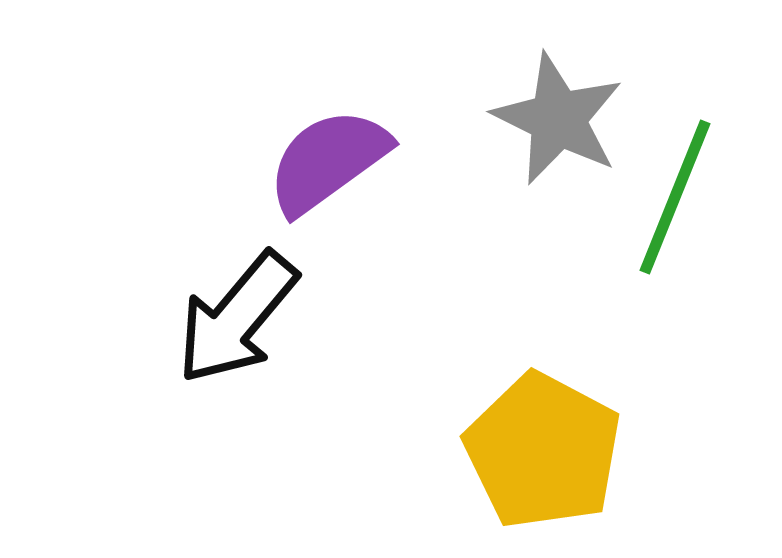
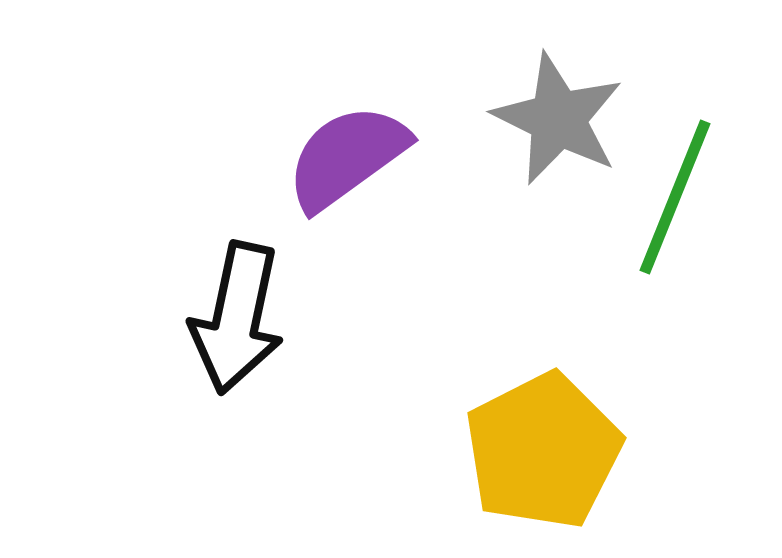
purple semicircle: moved 19 px right, 4 px up
black arrow: rotated 28 degrees counterclockwise
yellow pentagon: rotated 17 degrees clockwise
